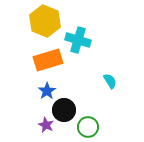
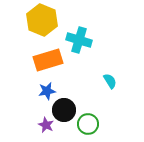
yellow hexagon: moved 3 px left, 1 px up
cyan cross: moved 1 px right
blue star: rotated 24 degrees clockwise
green circle: moved 3 px up
